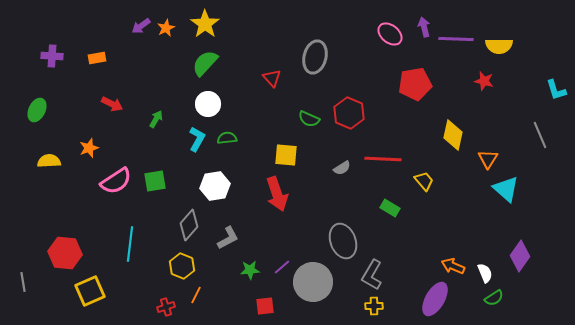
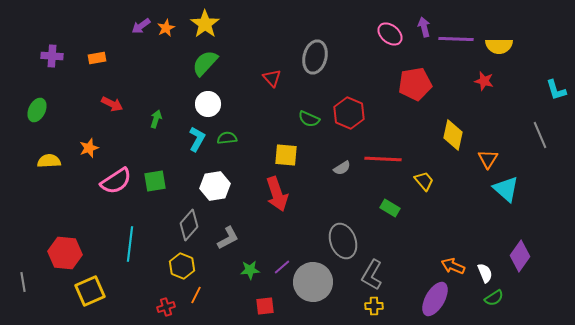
green arrow at (156, 119): rotated 12 degrees counterclockwise
